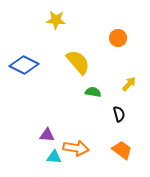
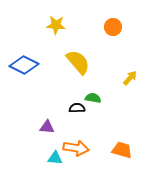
yellow star: moved 5 px down
orange circle: moved 5 px left, 11 px up
yellow arrow: moved 1 px right, 6 px up
green semicircle: moved 6 px down
black semicircle: moved 42 px left, 6 px up; rotated 77 degrees counterclockwise
purple triangle: moved 8 px up
orange trapezoid: rotated 20 degrees counterclockwise
cyan triangle: moved 1 px right, 1 px down
